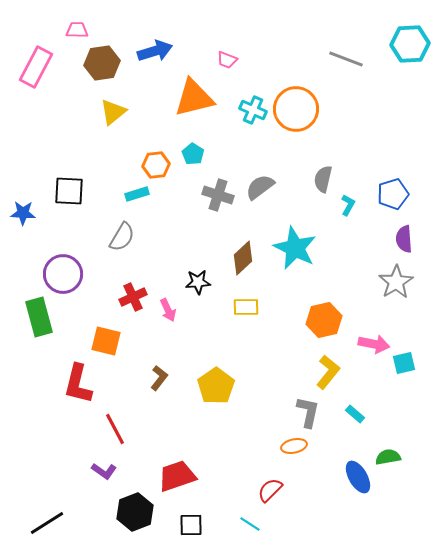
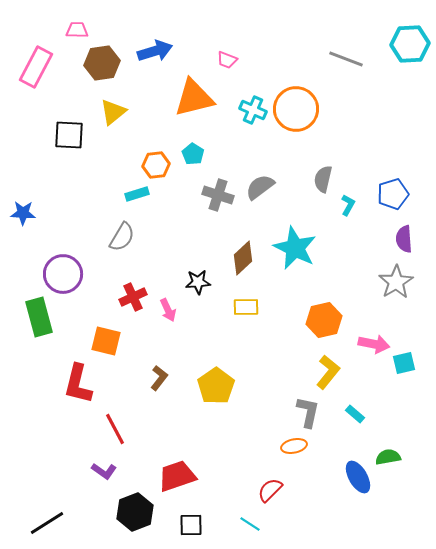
black square at (69, 191): moved 56 px up
